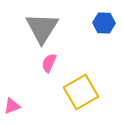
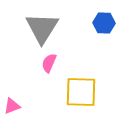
yellow square: rotated 32 degrees clockwise
